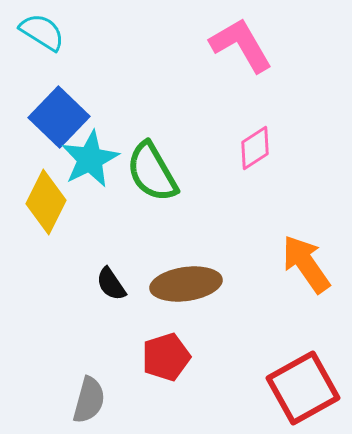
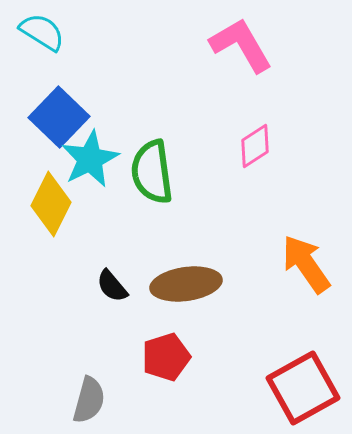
pink diamond: moved 2 px up
green semicircle: rotated 22 degrees clockwise
yellow diamond: moved 5 px right, 2 px down
black semicircle: moved 1 px right, 2 px down; rotated 6 degrees counterclockwise
